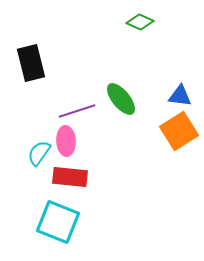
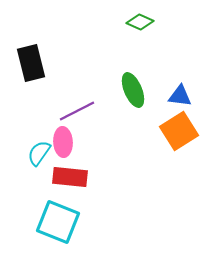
green ellipse: moved 12 px right, 9 px up; rotated 16 degrees clockwise
purple line: rotated 9 degrees counterclockwise
pink ellipse: moved 3 px left, 1 px down
